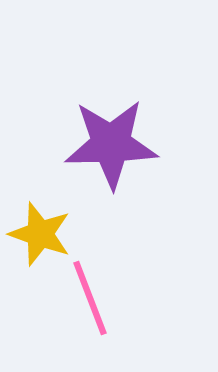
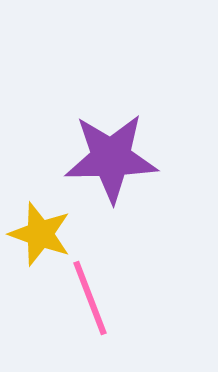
purple star: moved 14 px down
